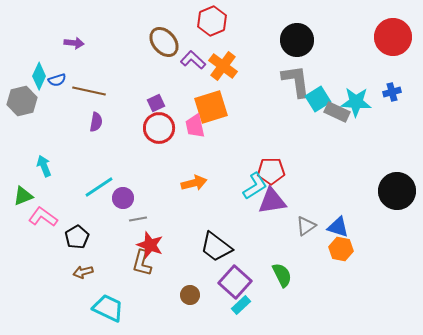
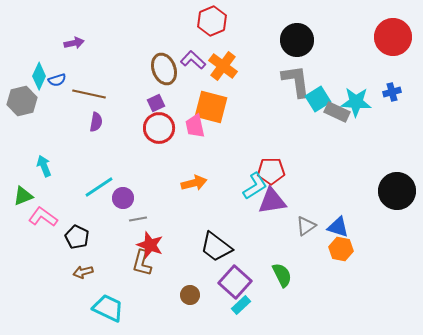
brown ellipse at (164, 42): moved 27 px down; rotated 20 degrees clockwise
purple arrow at (74, 43): rotated 18 degrees counterclockwise
brown line at (89, 91): moved 3 px down
orange square at (211, 107): rotated 32 degrees clockwise
black pentagon at (77, 237): rotated 15 degrees counterclockwise
